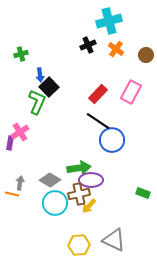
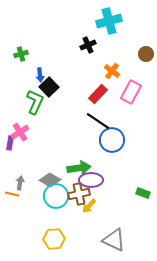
orange cross: moved 4 px left, 22 px down
brown circle: moved 1 px up
green L-shape: moved 2 px left
cyan circle: moved 1 px right, 7 px up
yellow hexagon: moved 25 px left, 6 px up
